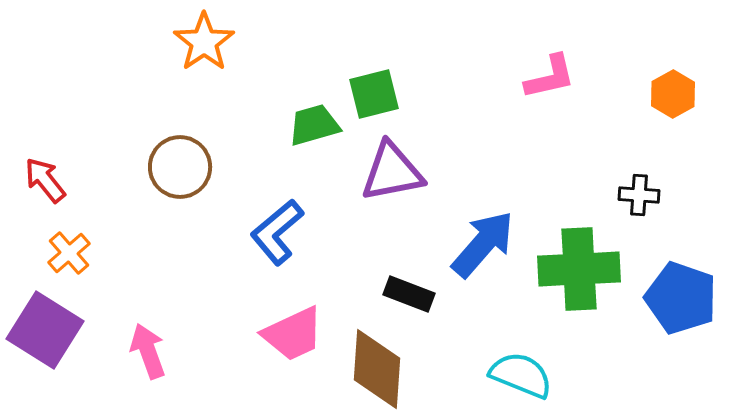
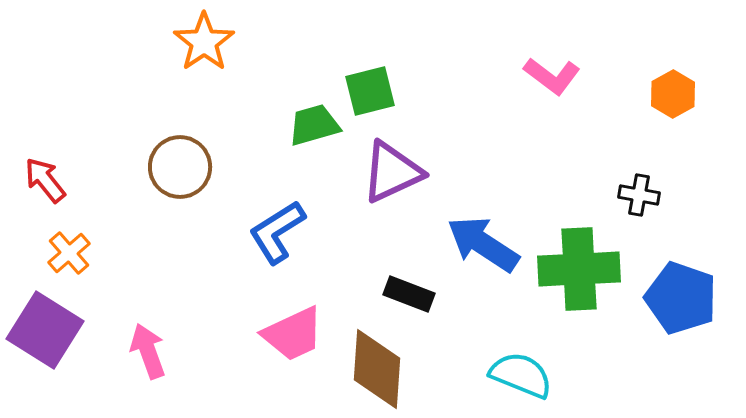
pink L-shape: moved 2 px right, 1 px up; rotated 50 degrees clockwise
green square: moved 4 px left, 3 px up
purple triangle: rotated 14 degrees counterclockwise
black cross: rotated 6 degrees clockwise
blue L-shape: rotated 8 degrees clockwise
blue arrow: rotated 98 degrees counterclockwise
